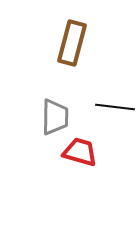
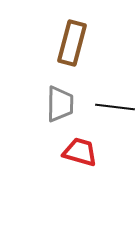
gray trapezoid: moved 5 px right, 13 px up
